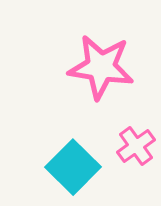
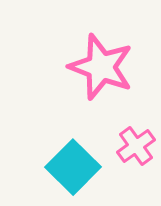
pink star: rotated 12 degrees clockwise
